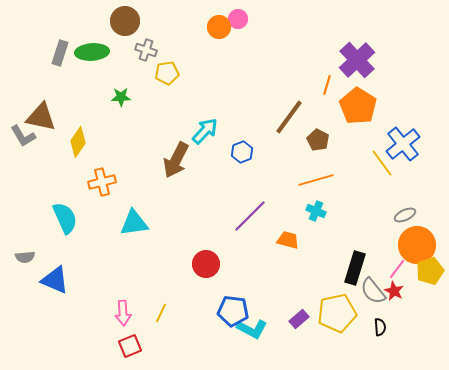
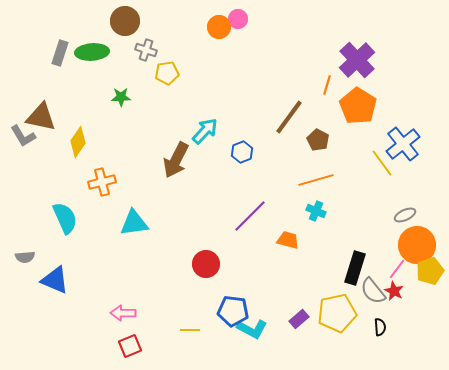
pink arrow at (123, 313): rotated 95 degrees clockwise
yellow line at (161, 313): moved 29 px right, 17 px down; rotated 66 degrees clockwise
